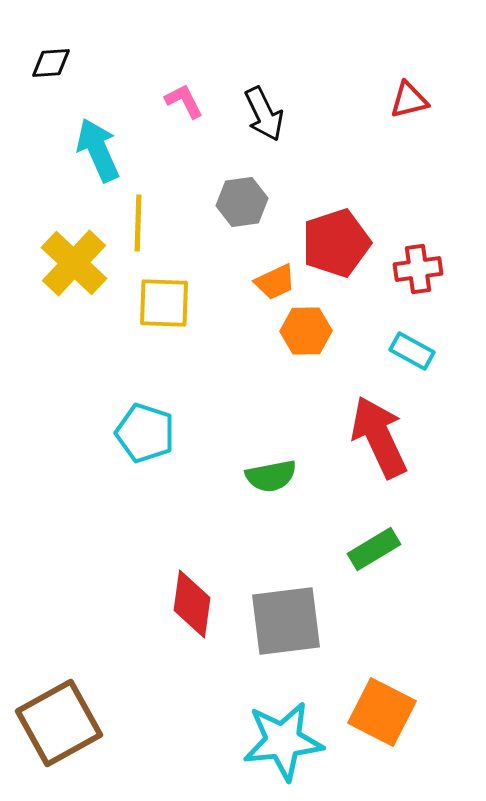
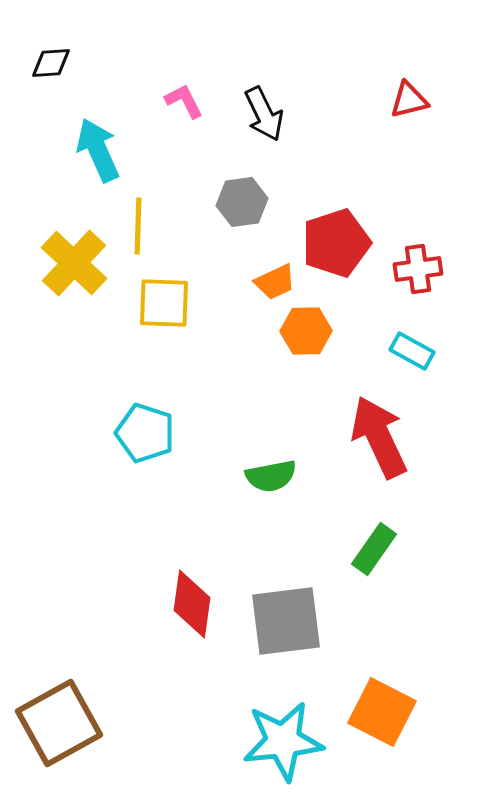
yellow line: moved 3 px down
green rectangle: rotated 24 degrees counterclockwise
